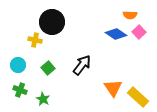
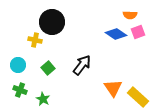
pink square: moved 1 px left; rotated 24 degrees clockwise
